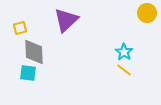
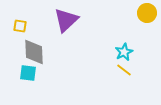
yellow square: moved 2 px up; rotated 24 degrees clockwise
cyan star: rotated 12 degrees clockwise
